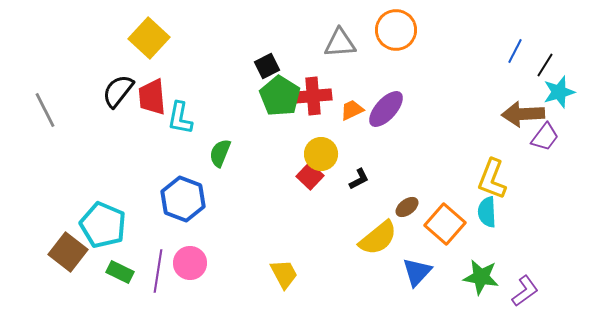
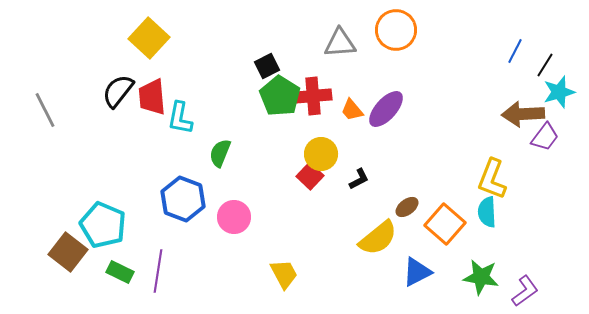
orange trapezoid: rotated 105 degrees counterclockwise
pink circle: moved 44 px right, 46 px up
blue triangle: rotated 20 degrees clockwise
